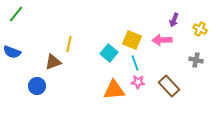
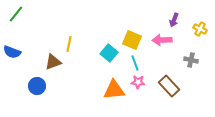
gray cross: moved 5 px left
